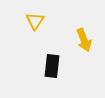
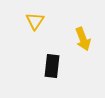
yellow arrow: moved 1 px left, 1 px up
